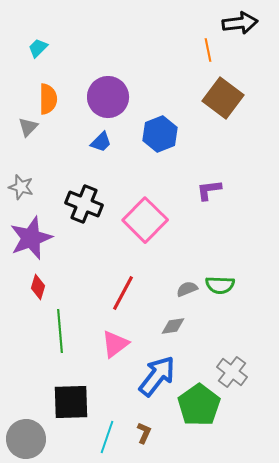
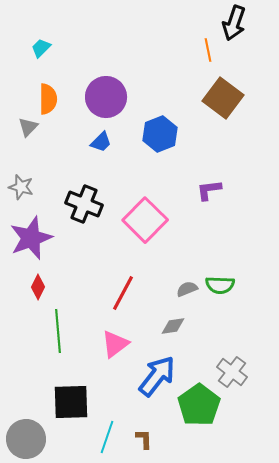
black arrow: moved 6 px left; rotated 116 degrees clockwise
cyan trapezoid: moved 3 px right
purple circle: moved 2 px left
red diamond: rotated 10 degrees clockwise
green line: moved 2 px left
brown L-shape: moved 6 px down; rotated 25 degrees counterclockwise
